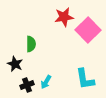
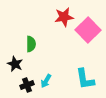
cyan arrow: moved 1 px up
